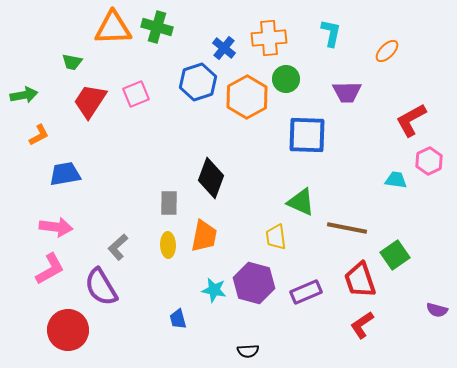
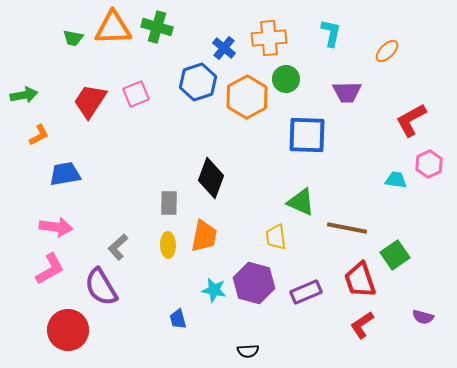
green trapezoid at (72, 62): moved 1 px right, 24 px up
pink hexagon at (429, 161): moved 3 px down
purple semicircle at (437, 310): moved 14 px left, 7 px down
